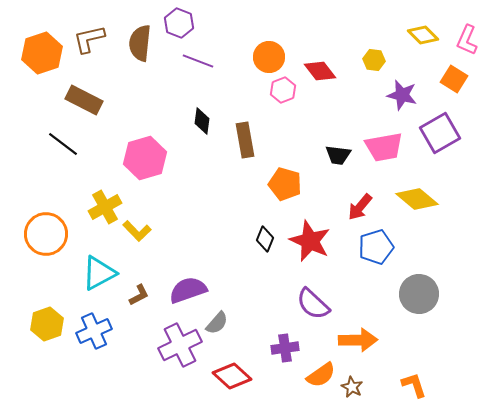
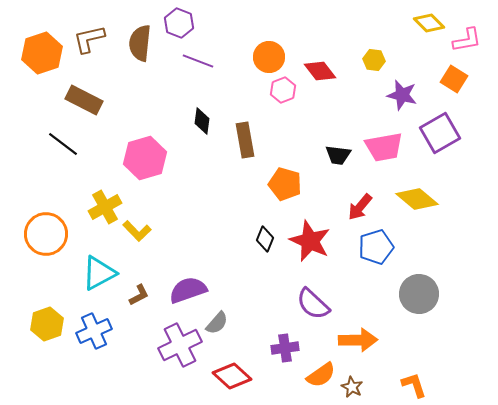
yellow diamond at (423, 35): moved 6 px right, 12 px up
pink L-shape at (467, 40): rotated 124 degrees counterclockwise
